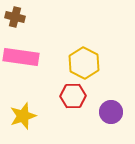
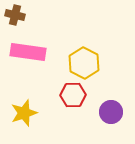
brown cross: moved 2 px up
pink rectangle: moved 7 px right, 5 px up
red hexagon: moved 1 px up
yellow star: moved 1 px right, 3 px up
